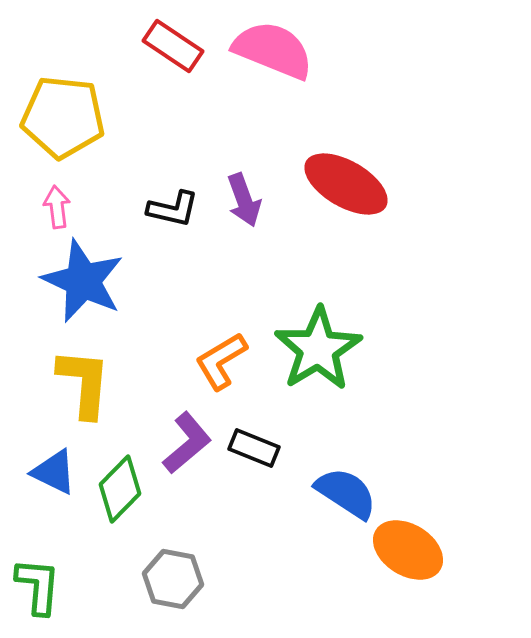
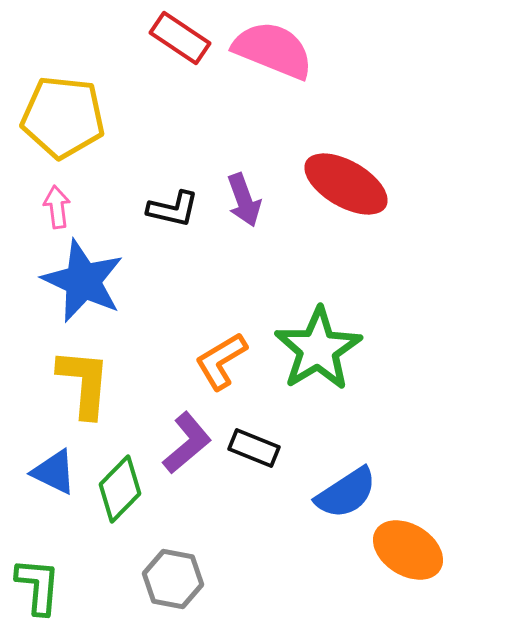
red rectangle: moved 7 px right, 8 px up
blue semicircle: rotated 114 degrees clockwise
